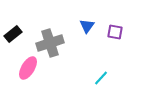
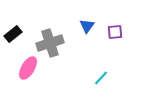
purple square: rotated 14 degrees counterclockwise
